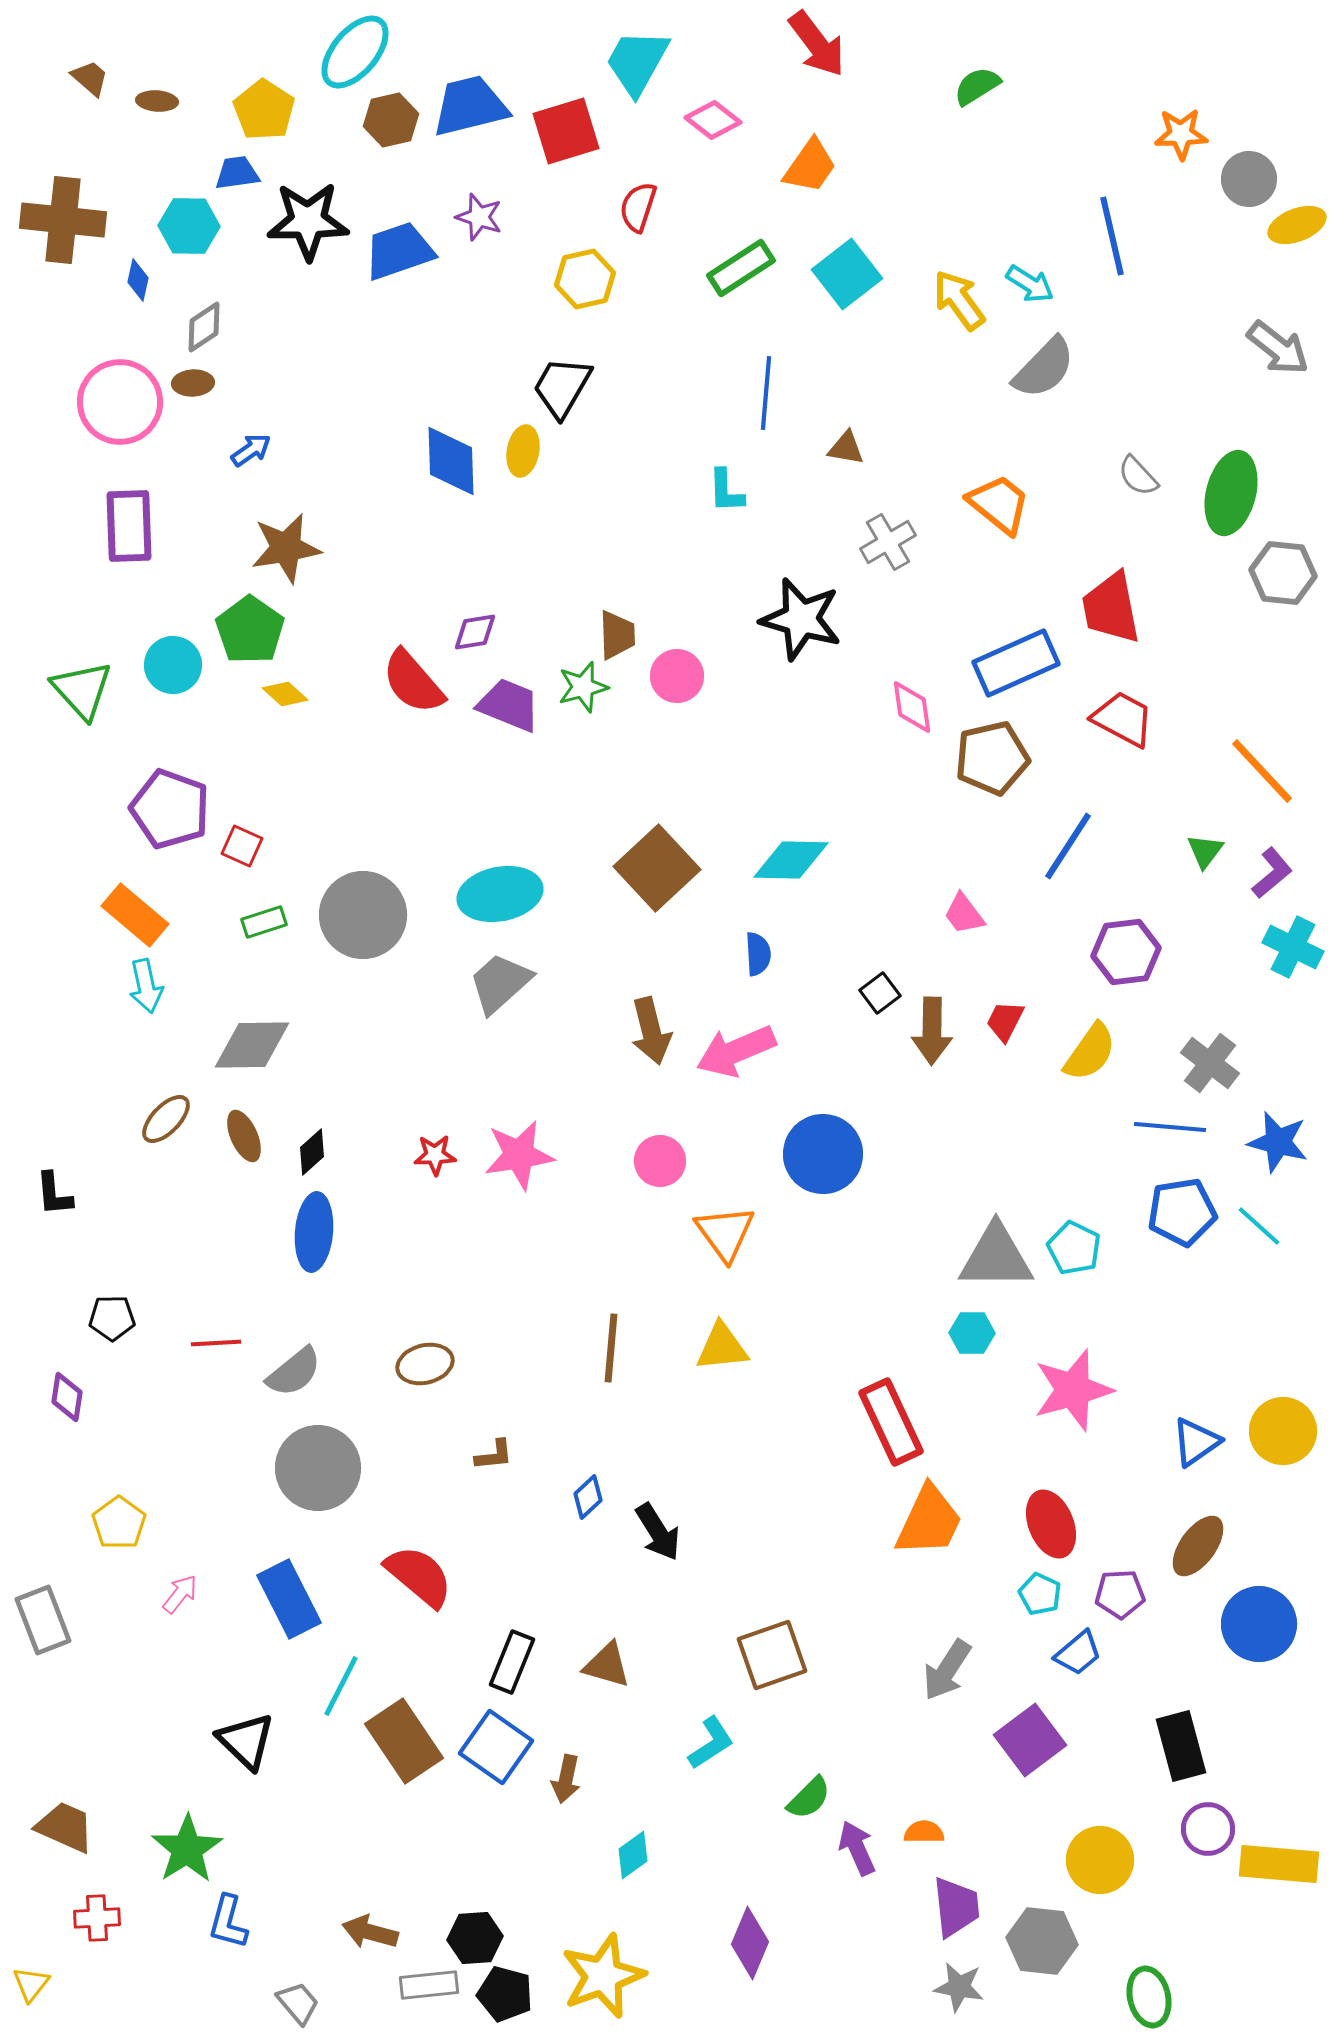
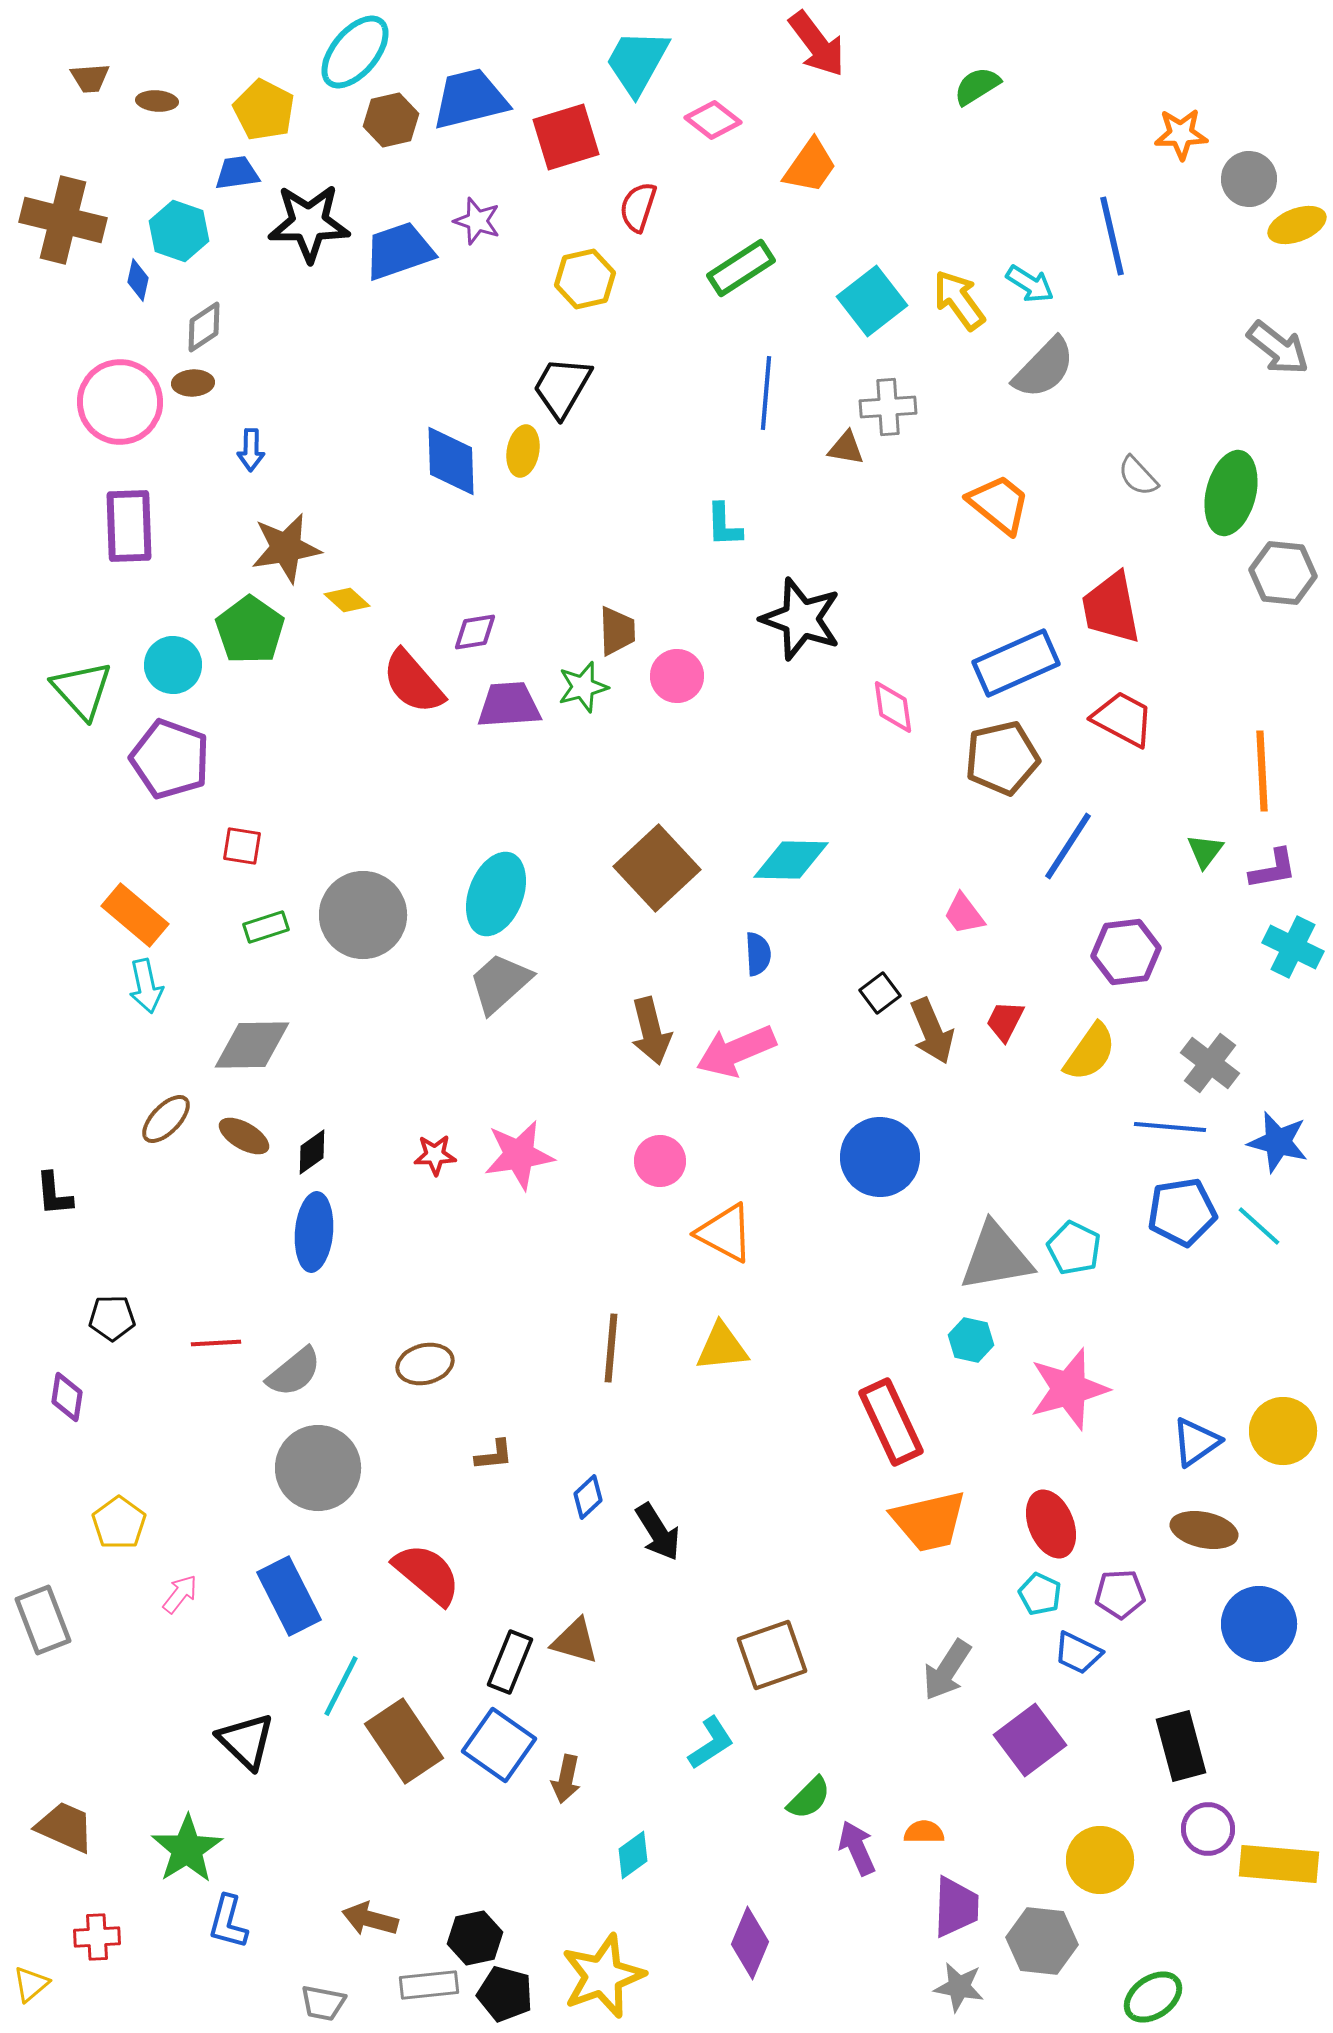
brown trapezoid at (90, 78): rotated 135 degrees clockwise
blue trapezoid at (470, 106): moved 7 px up
yellow pentagon at (264, 110): rotated 6 degrees counterclockwise
red square at (566, 131): moved 6 px down
purple star at (479, 217): moved 2 px left, 4 px down
brown cross at (63, 220): rotated 8 degrees clockwise
black star at (308, 221): moved 1 px right, 2 px down
cyan hexagon at (189, 226): moved 10 px left, 5 px down; rotated 18 degrees clockwise
cyan square at (847, 274): moved 25 px right, 27 px down
blue arrow at (251, 450): rotated 126 degrees clockwise
cyan L-shape at (726, 491): moved 2 px left, 34 px down
gray cross at (888, 542): moved 135 px up; rotated 26 degrees clockwise
black star at (801, 619): rotated 4 degrees clockwise
brown trapezoid at (617, 635): moved 4 px up
yellow diamond at (285, 694): moved 62 px right, 94 px up
purple trapezoid at (509, 705): rotated 26 degrees counterclockwise
pink diamond at (912, 707): moved 19 px left
brown pentagon at (992, 758): moved 10 px right
orange line at (1262, 771): rotated 40 degrees clockwise
purple pentagon at (170, 809): moved 50 px up
red square at (242, 846): rotated 15 degrees counterclockwise
purple L-shape at (1272, 873): moved 1 px right, 4 px up; rotated 30 degrees clockwise
cyan ellipse at (500, 894): moved 4 px left; rotated 58 degrees counterclockwise
green rectangle at (264, 922): moved 2 px right, 5 px down
brown arrow at (932, 1031): rotated 24 degrees counterclockwise
brown ellipse at (244, 1136): rotated 36 degrees counterclockwise
black diamond at (312, 1152): rotated 6 degrees clockwise
blue circle at (823, 1154): moved 57 px right, 3 px down
orange triangle at (725, 1233): rotated 26 degrees counterclockwise
gray triangle at (996, 1257): rotated 10 degrees counterclockwise
cyan hexagon at (972, 1333): moved 1 px left, 7 px down; rotated 12 degrees clockwise
pink star at (1073, 1390): moved 4 px left, 1 px up
orange trapezoid at (929, 1521): rotated 52 degrees clockwise
brown ellipse at (1198, 1546): moved 6 px right, 16 px up; rotated 66 degrees clockwise
red semicircle at (419, 1576): moved 8 px right, 2 px up
blue rectangle at (289, 1599): moved 3 px up
blue trapezoid at (1078, 1653): rotated 66 degrees clockwise
black rectangle at (512, 1662): moved 2 px left
brown triangle at (607, 1665): moved 32 px left, 24 px up
blue square at (496, 1747): moved 3 px right, 2 px up
purple trapezoid at (956, 1907): rotated 8 degrees clockwise
red cross at (97, 1918): moved 19 px down
brown arrow at (370, 1932): moved 13 px up
black hexagon at (475, 1938): rotated 8 degrees counterclockwise
yellow triangle at (31, 1984): rotated 12 degrees clockwise
green ellipse at (1149, 1997): moved 4 px right; rotated 68 degrees clockwise
gray trapezoid at (298, 2003): moved 25 px right; rotated 141 degrees clockwise
